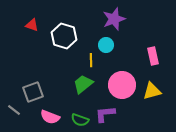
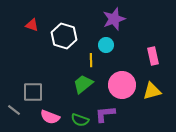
gray square: rotated 20 degrees clockwise
